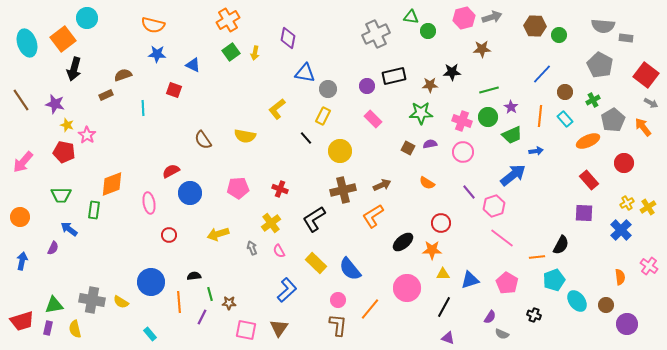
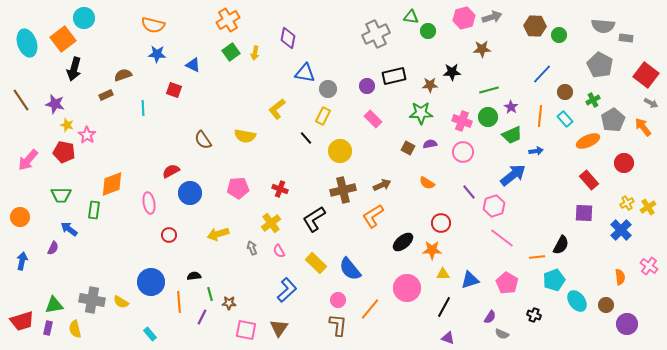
cyan circle at (87, 18): moved 3 px left
pink arrow at (23, 162): moved 5 px right, 2 px up
